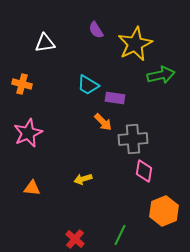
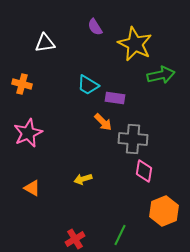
purple semicircle: moved 1 px left, 3 px up
yellow star: rotated 20 degrees counterclockwise
gray cross: rotated 8 degrees clockwise
orange triangle: rotated 24 degrees clockwise
red cross: rotated 18 degrees clockwise
